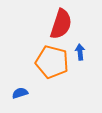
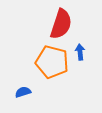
blue semicircle: moved 3 px right, 1 px up
